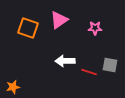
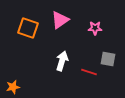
pink triangle: moved 1 px right
white arrow: moved 3 px left; rotated 108 degrees clockwise
gray square: moved 2 px left, 6 px up
